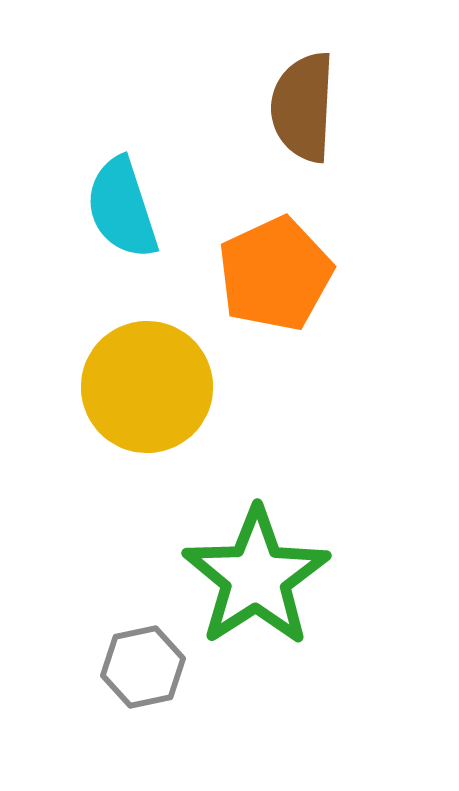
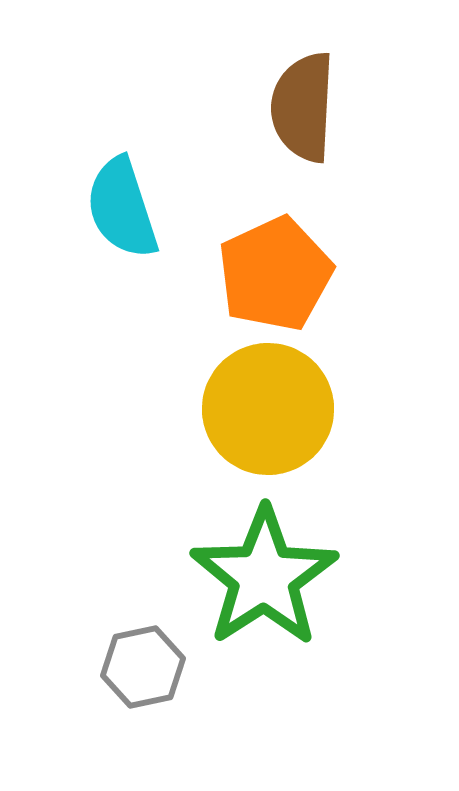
yellow circle: moved 121 px right, 22 px down
green star: moved 8 px right
